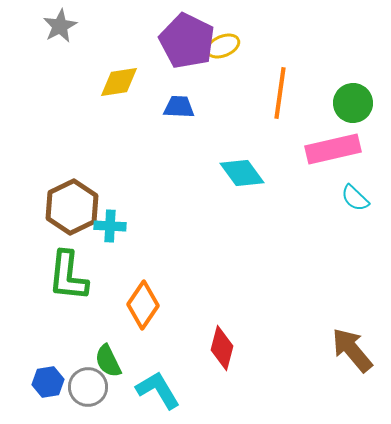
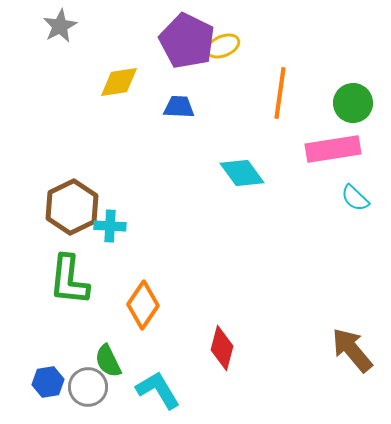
pink rectangle: rotated 4 degrees clockwise
green L-shape: moved 1 px right, 4 px down
